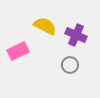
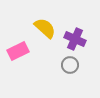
yellow semicircle: moved 2 px down; rotated 15 degrees clockwise
purple cross: moved 1 px left, 4 px down
